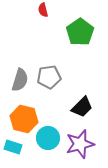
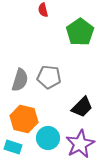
gray pentagon: rotated 15 degrees clockwise
purple star: rotated 12 degrees counterclockwise
